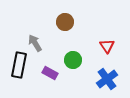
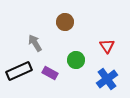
green circle: moved 3 px right
black rectangle: moved 6 px down; rotated 55 degrees clockwise
